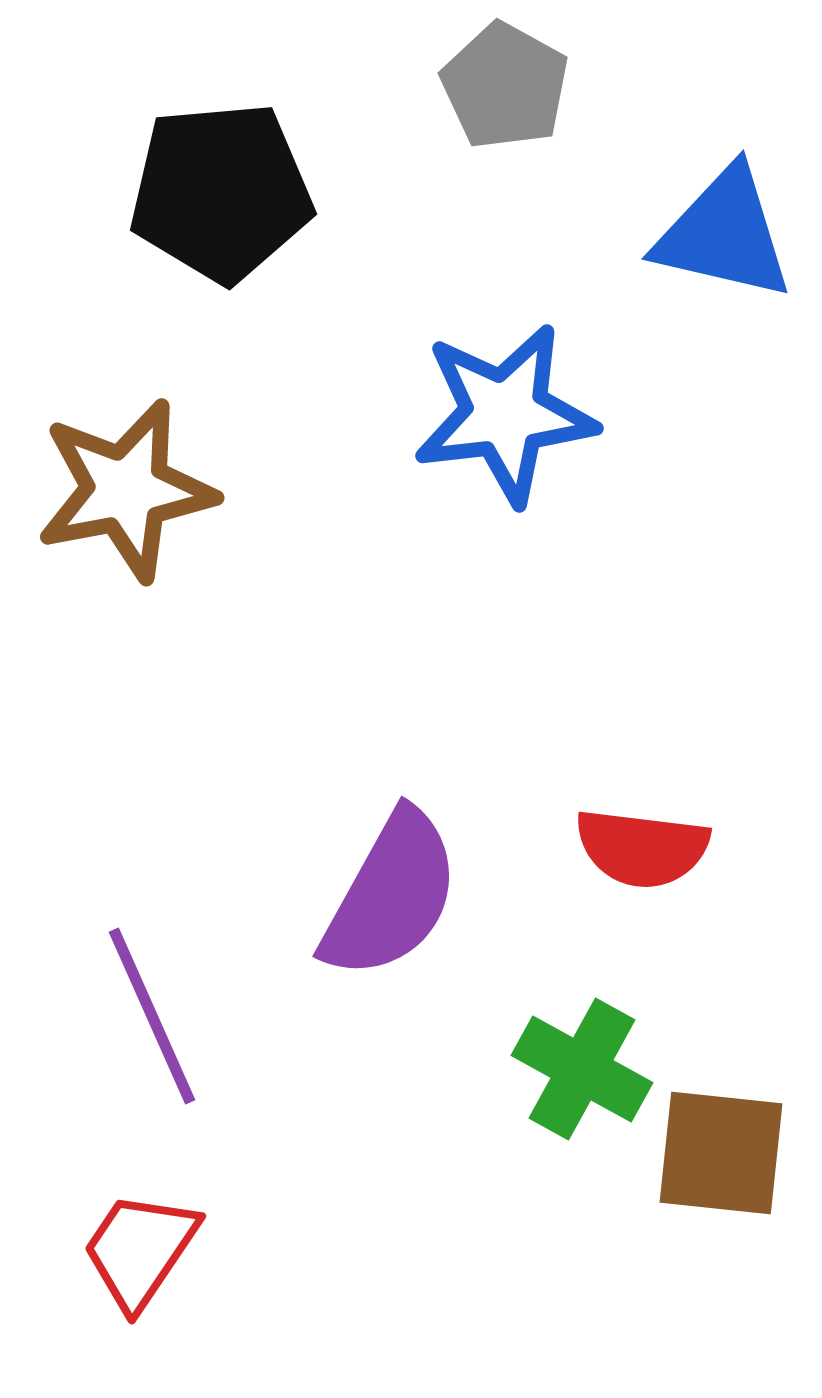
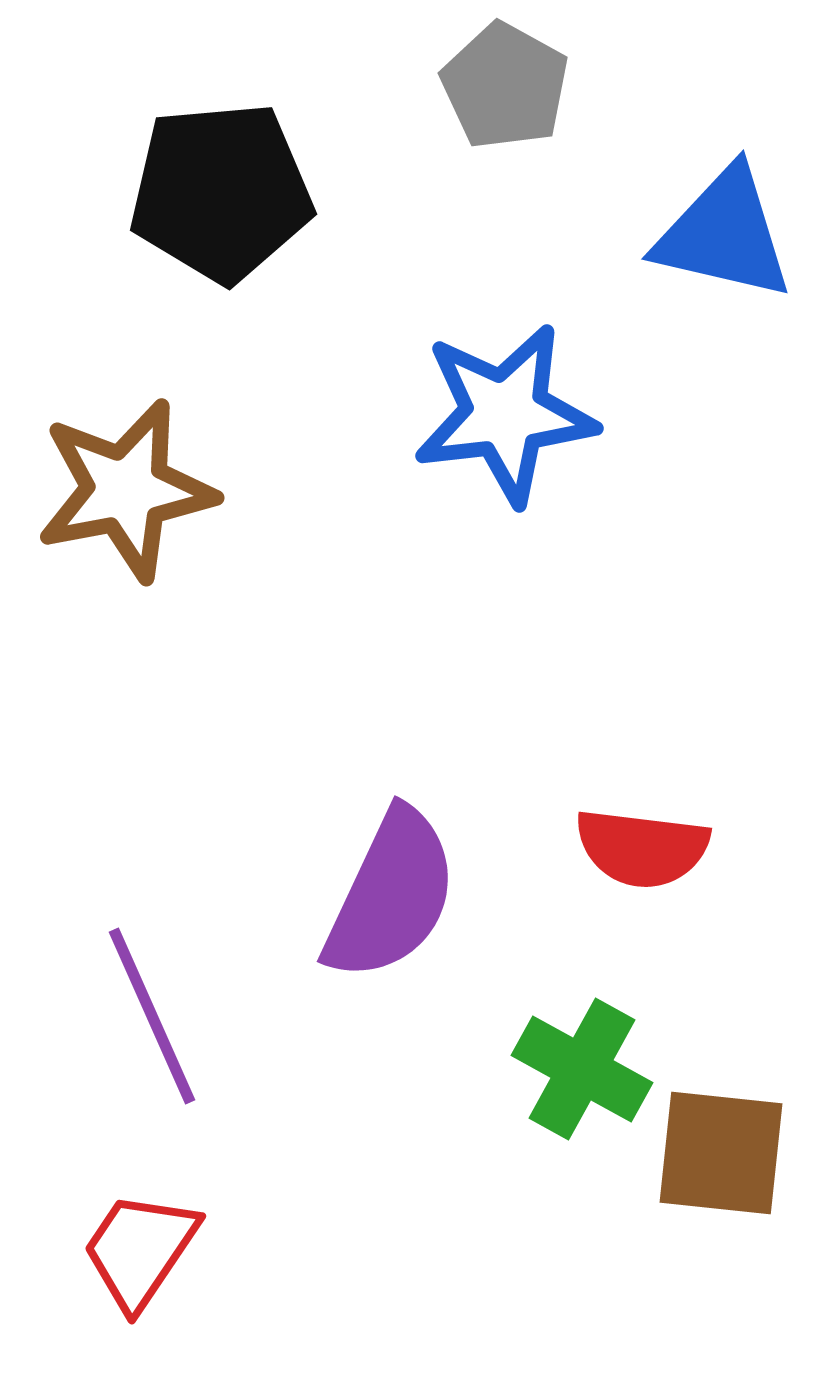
purple semicircle: rotated 4 degrees counterclockwise
